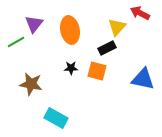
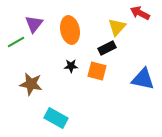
black star: moved 2 px up
